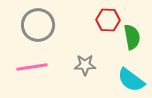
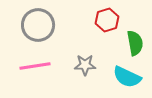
red hexagon: moved 1 px left; rotated 20 degrees counterclockwise
green semicircle: moved 3 px right, 6 px down
pink line: moved 3 px right, 1 px up
cyan semicircle: moved 4 px left, 3 px up; rotated 12 degrees counterclockwise
